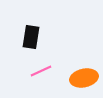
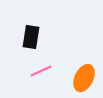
orange ellipse: rotated 52 degrees counterclockwise
